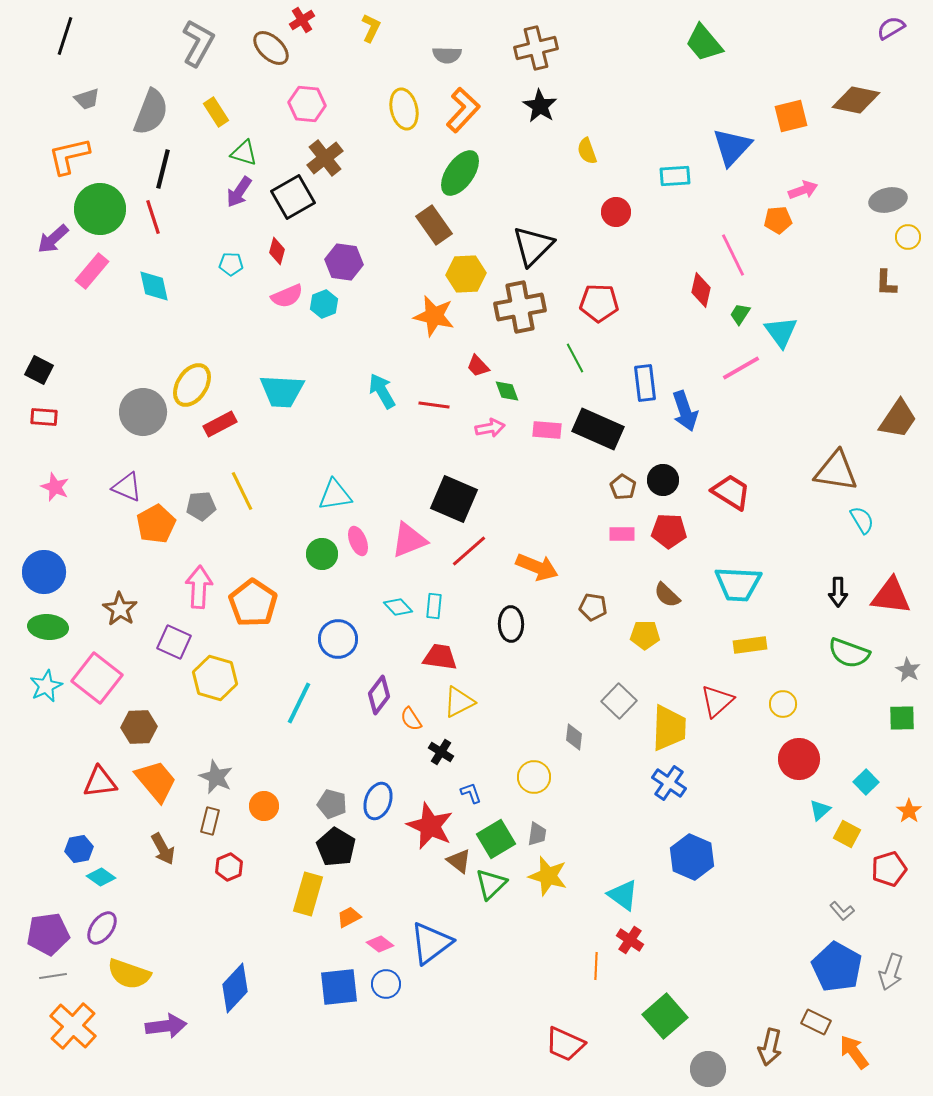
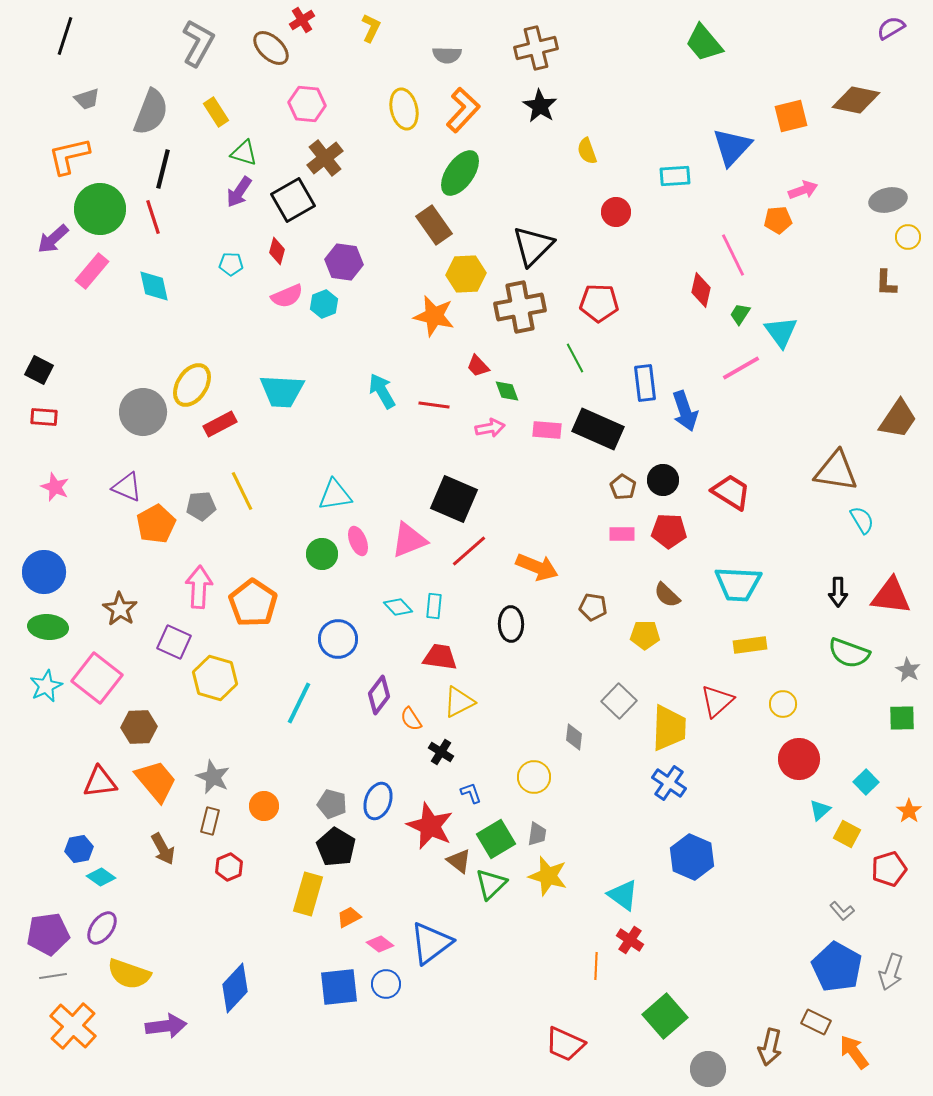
black square at (293, 197): moved 3 px down
gray star at (216, 777): moved 3 px left
